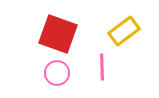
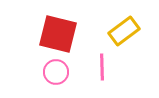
red square: rotated 6 degrees counterclockwise
pink circle: moved 1 px left, 1 px up
